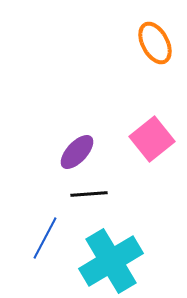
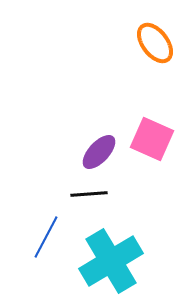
orange ellipse: rotated 9 degrees counterclockwise
pink square: rotated 27 degrees counterclockwise
purple ellipse: moved 22 px right
blue line: moved 1 px right, 1 px up
